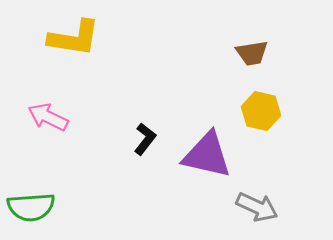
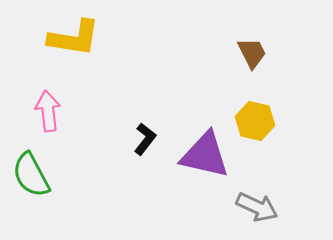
brown trapezoid: rotated 108 degrees counterclockwise
yellow hexagon: moved 6 px left, 10 px down
pink arrow: moved 6 px up; rotated 57 degrees clockwise
purple triangle: moved 2 px left
green semicircle: moved 32 px up; rotated 66 degrees clockwise
